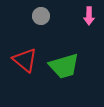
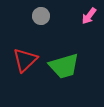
pink arrow: rotated 36 degrees clockwise
red triangle: rotated 36 degrees clockwise
